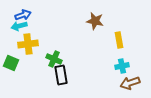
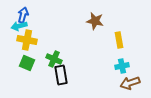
blue arrow: rotated 56 degrees counterclockwise
yellow cross: moved 1 px left, 4 px up; rotated 18 degrees clockwise
green square: moved 16 px right
